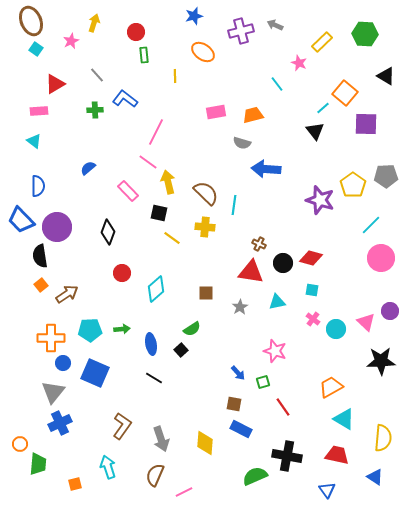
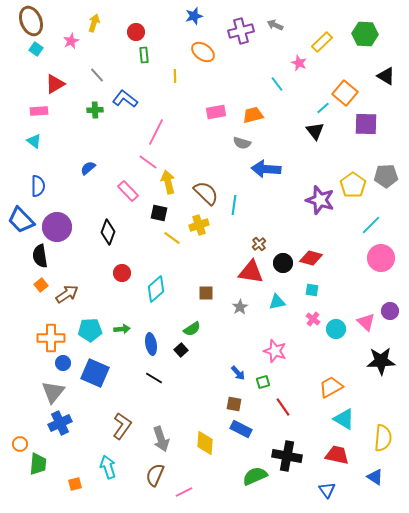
yellow cross at (205, 227): moved 6 px left, 2 px up; rotated 24 degrees counterclockwise
brown cross at (259, 244): rotated 24 degrees clockwise
